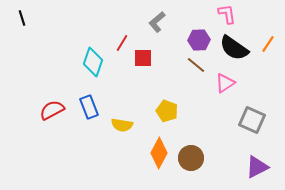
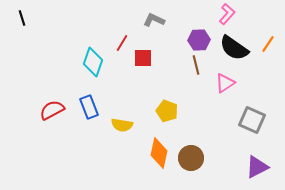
pink L-shape: rotated 50 degrees clockwise
gray L-shape: moved 3 px left, 2 px up; rotated 65 degrees clockwise
brown line: rotated 36 degrees clockwise
orange diamond: rotated 16 degrees counterclockwise
